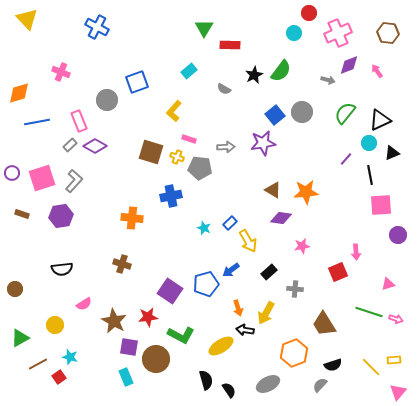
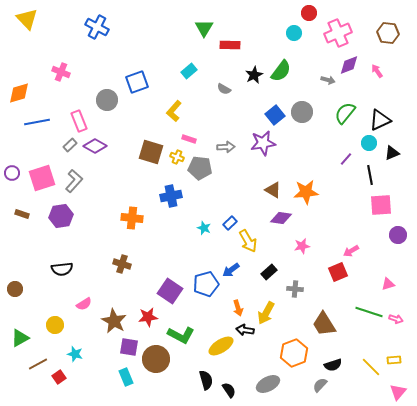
pink arrow at (356, 252): moved 5 px left, 1 px up; rotated 63 degrees clockwise
cyan star at (70, 357): moved 5 px right, 3 px up
